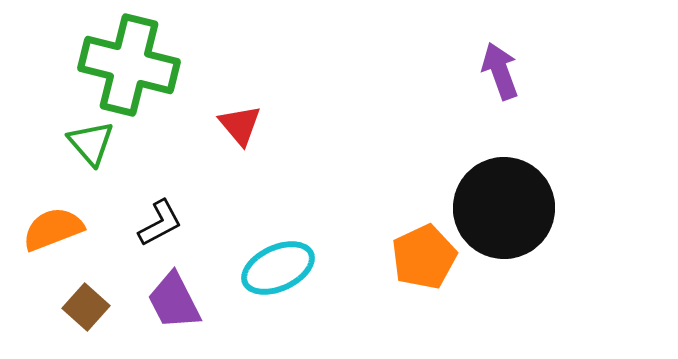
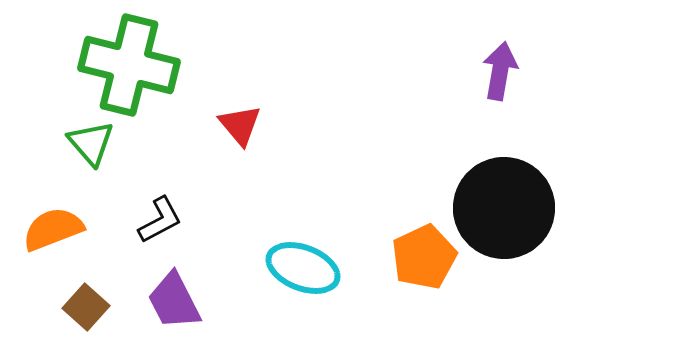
purple arrow: rotated 30 degrees clockwise
black L-shape: moved 3 px up
cyan ellipse: moved 25 px right; rotated 46 degrees clockwise
